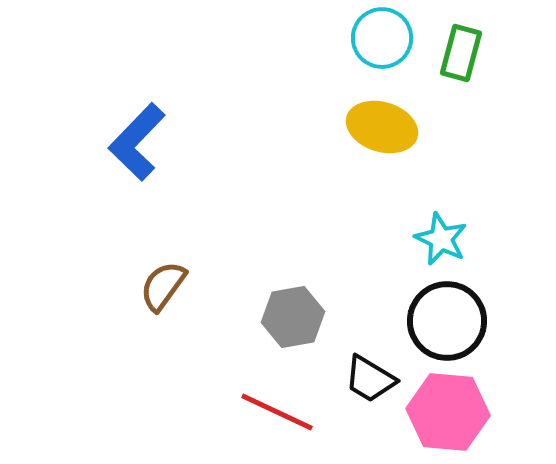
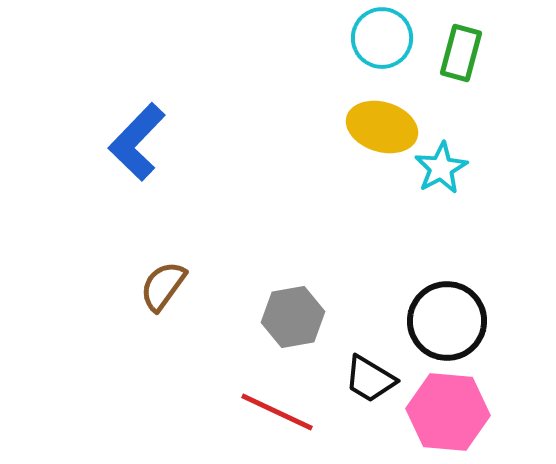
cyan star: moved 71 px up; rotated 18 degrees clockwise
